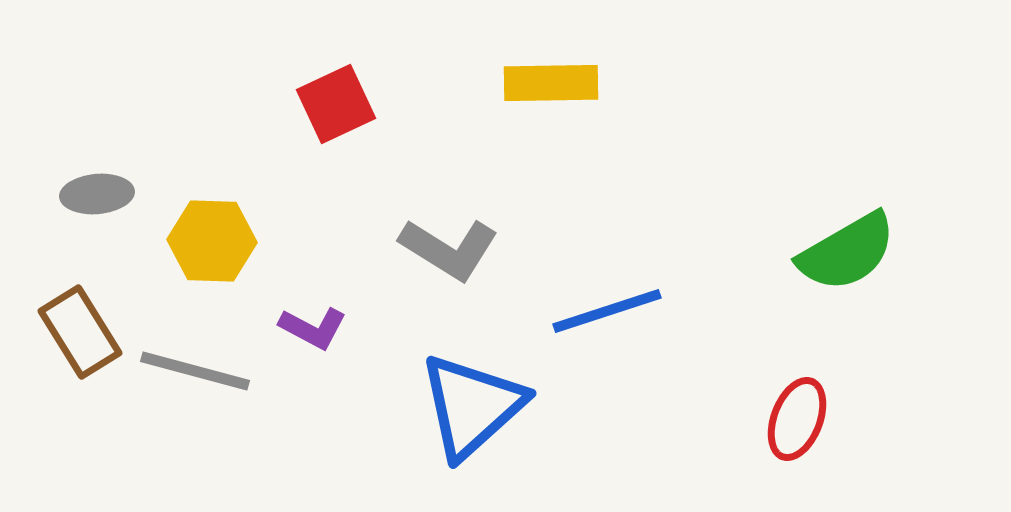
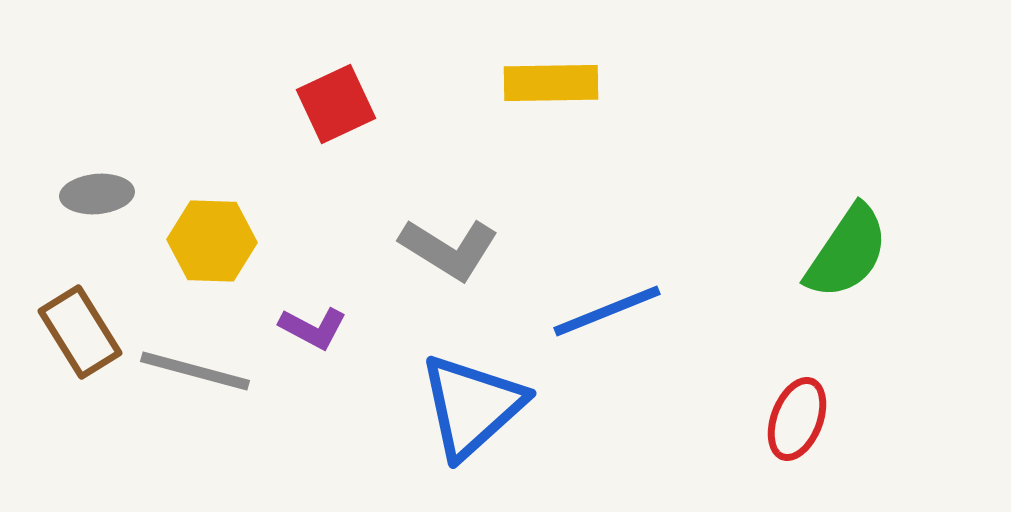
green semicircle: rotated 26 degrees counterclockwise
blue line: rotated 4 degrees counterclockwise
